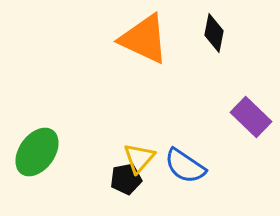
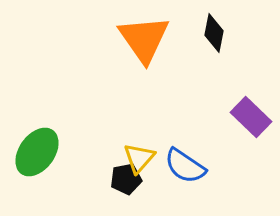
orange triangle: rotated 30 degrees clockwise
